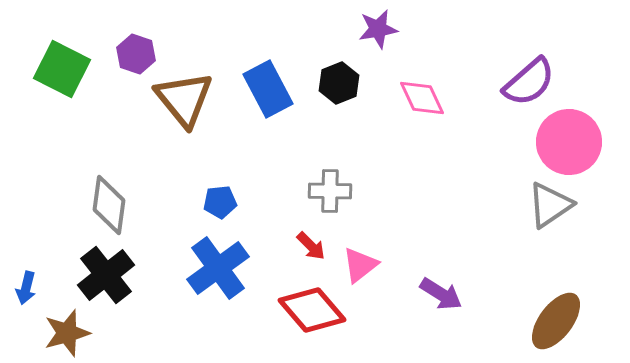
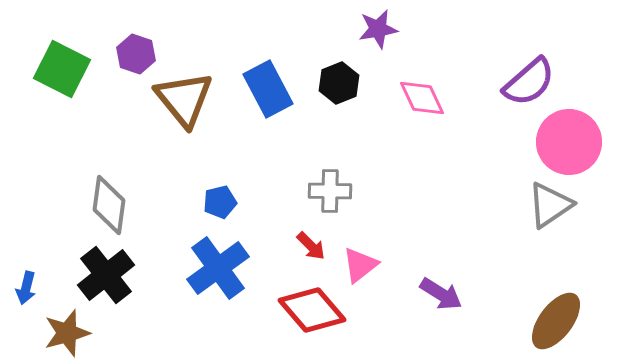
blue pentagon: rotated 8 degrees counterclockwise
